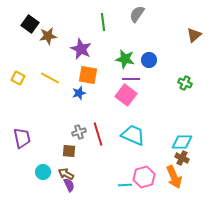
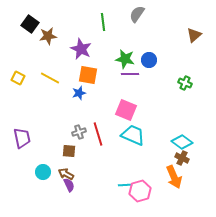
purple line: moved 1 px left, 5 px up
pink square: moved 15 px down; rotated 15 degrees counterclockwise
cyan diamond: rotated 35 degrees clockwise
pink hexagon: moved 4 px left, 14 px down
